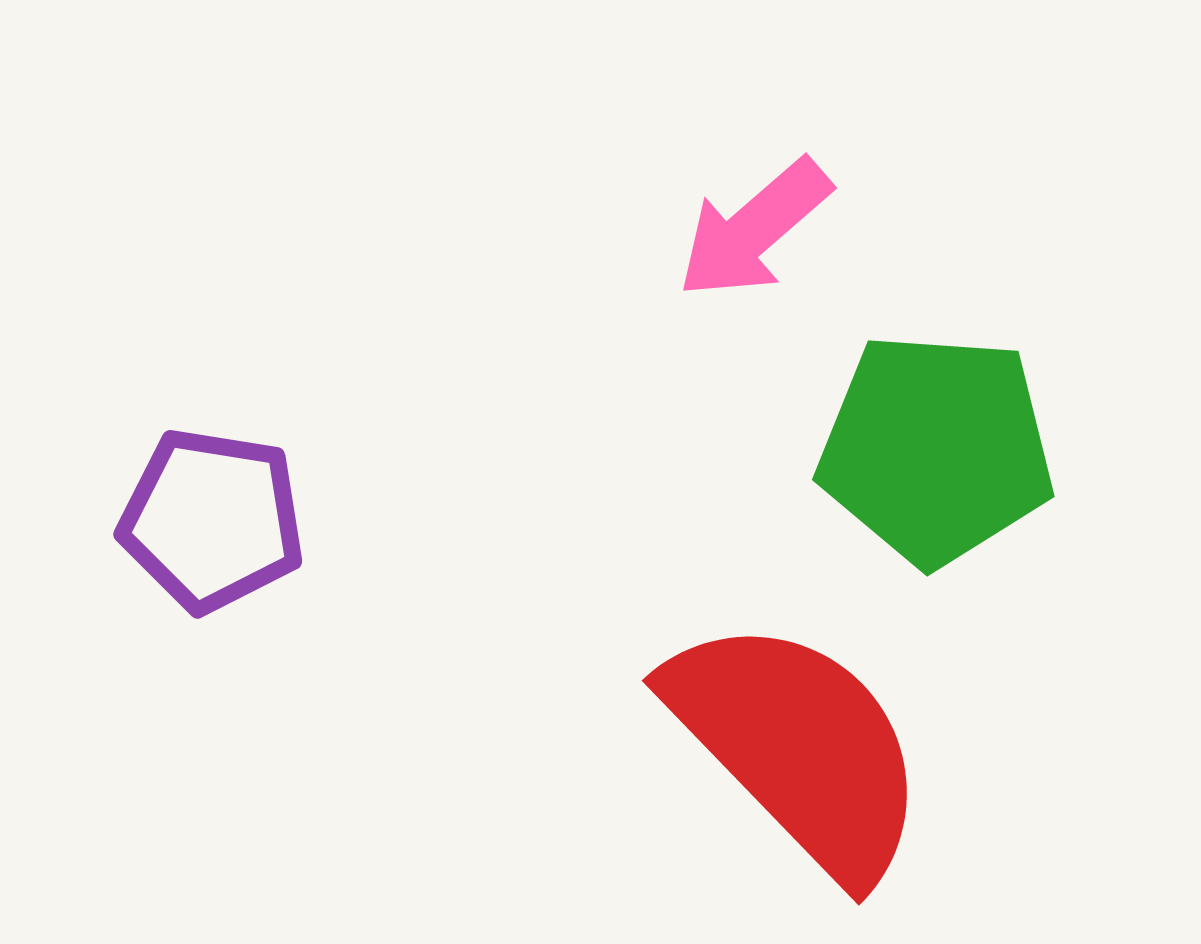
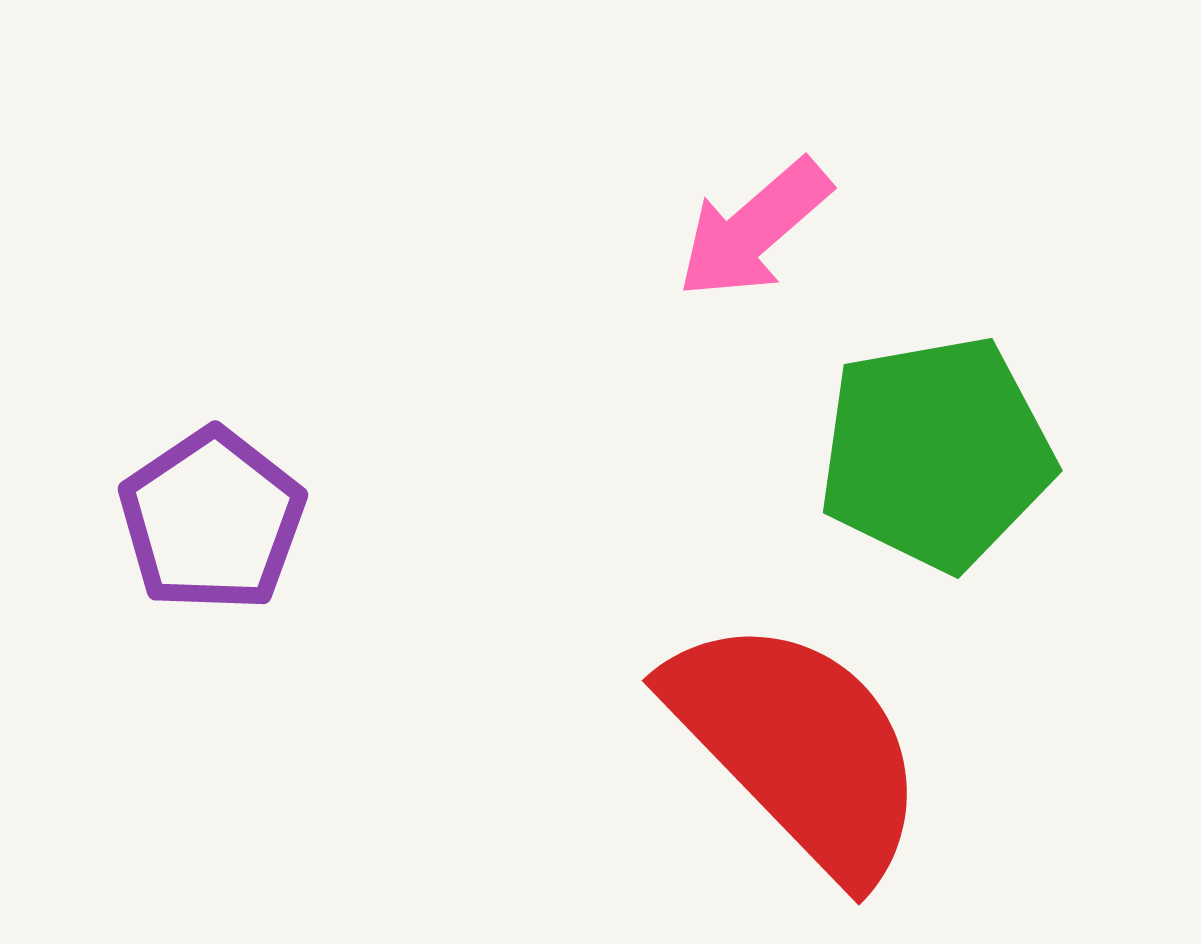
green pentagon: moved 4 px down; rotated 14 degrees counterclockwise
purple pentagon: rotated 29 degrees clockwise
